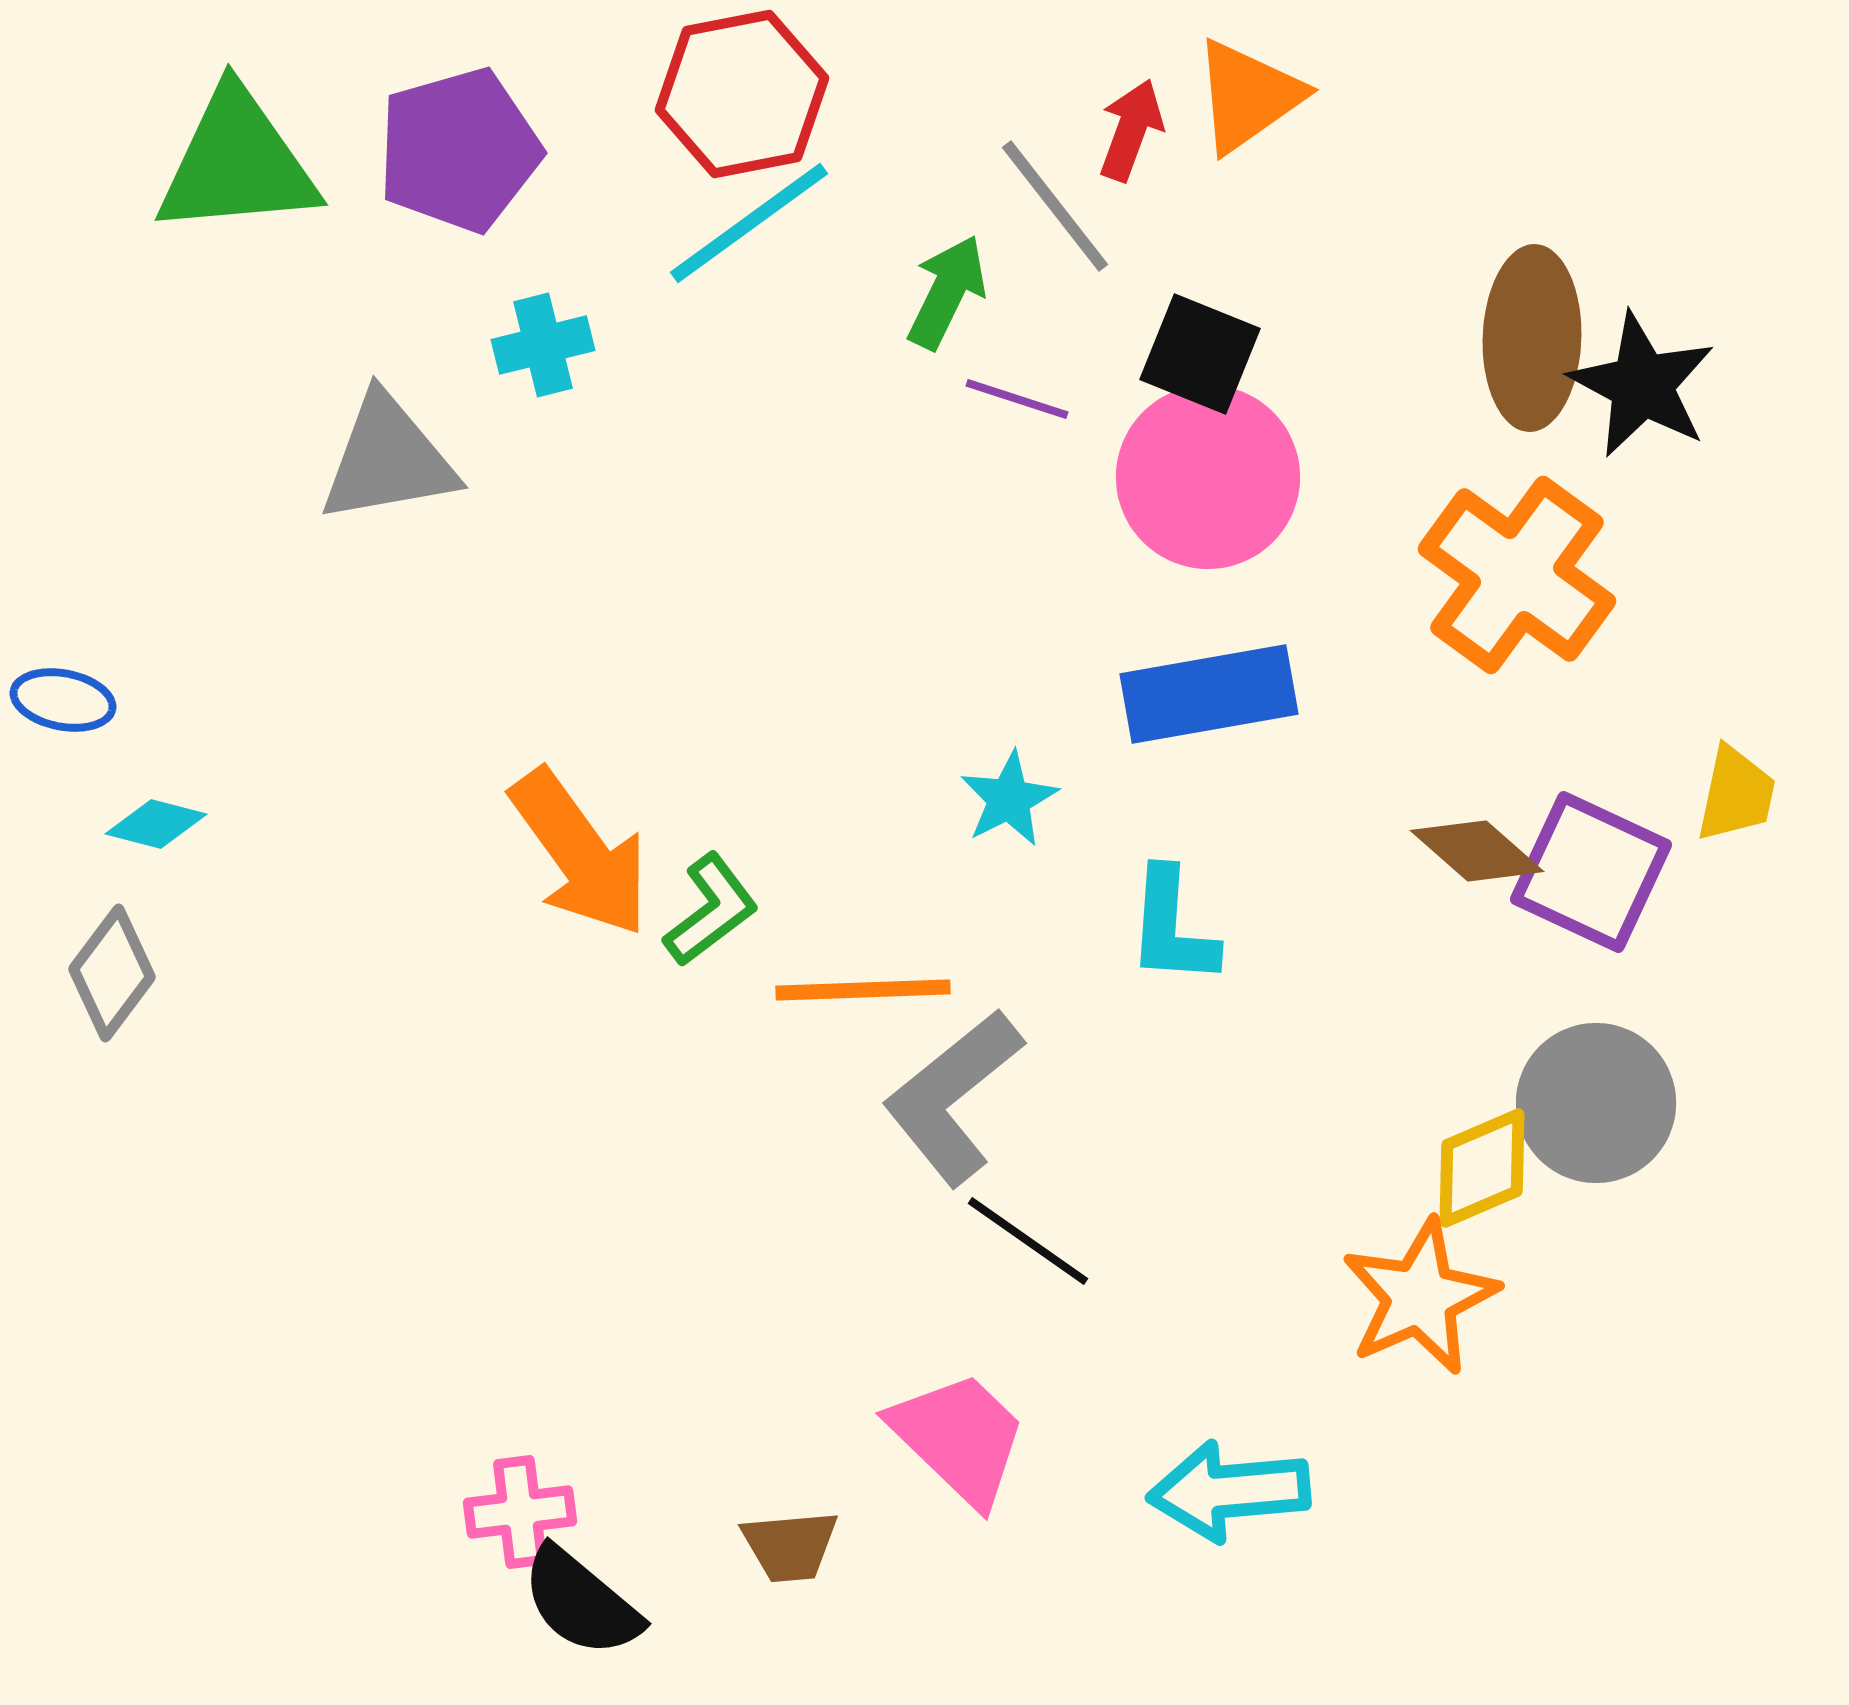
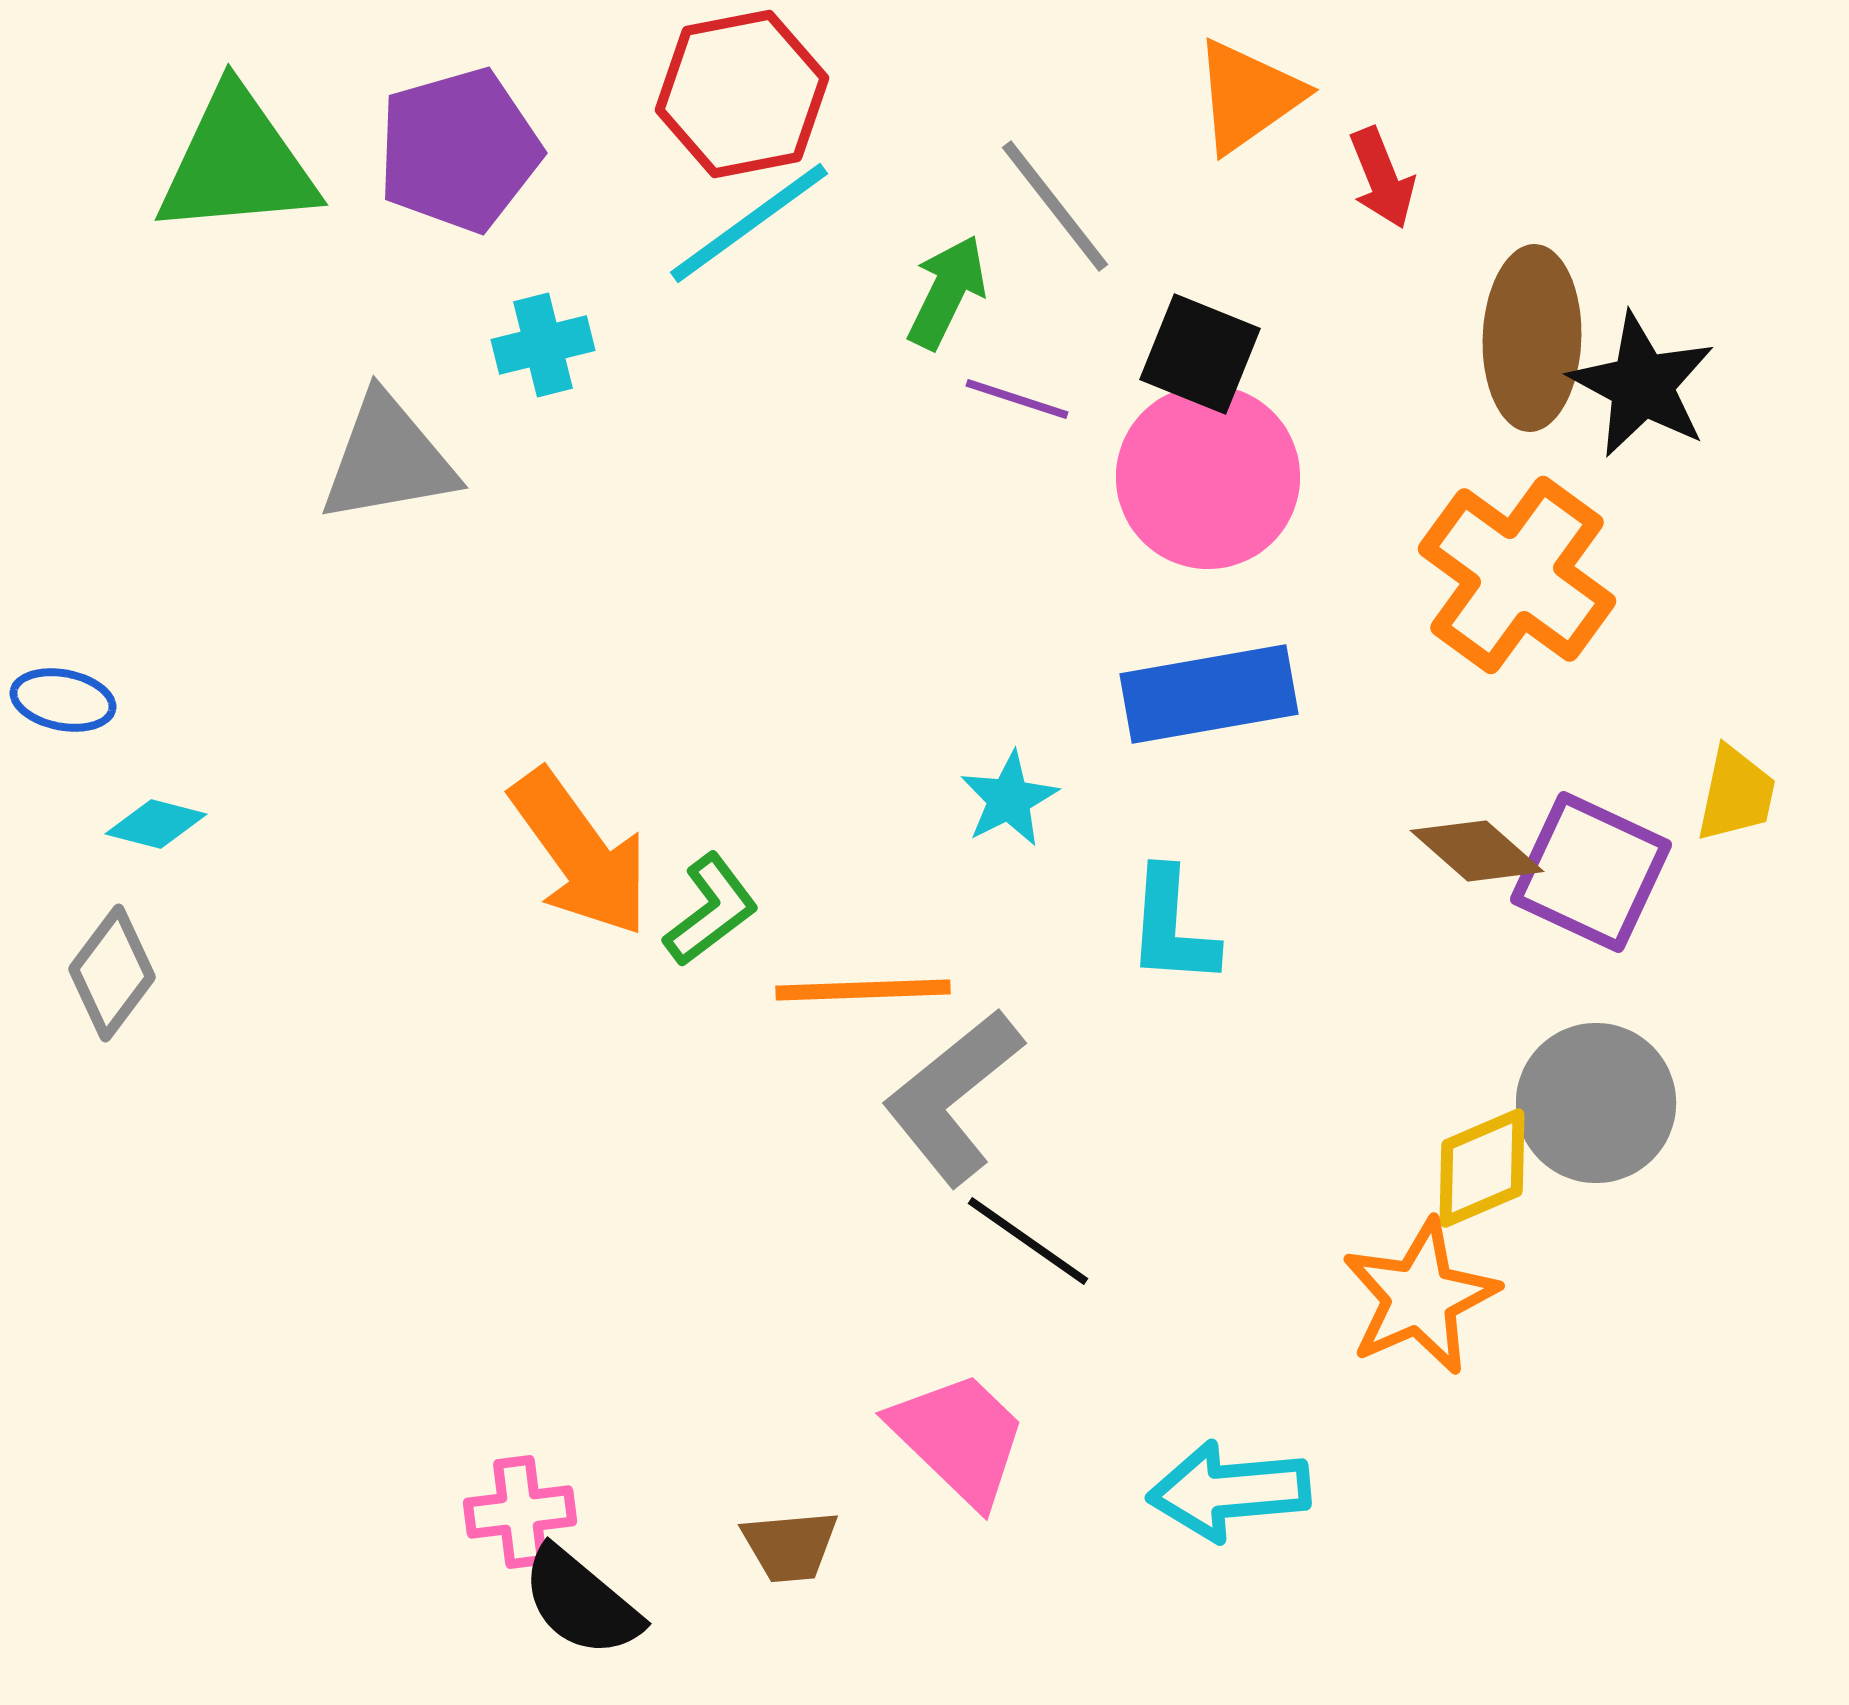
red arrow: moved 251 px right, 48 px down; rotated 138 degrees clockwise
